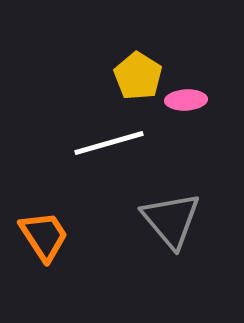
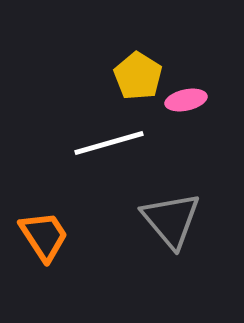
pink ellipse: rotated 9 degrees counterclockwise
